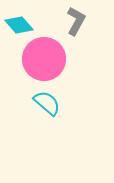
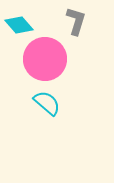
gray L-shape: rotated 12 degrees counterclockwise
pink circle: moved 1 px right
